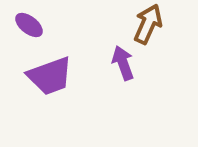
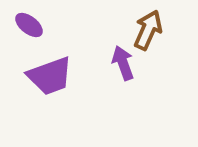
brown arrow: moved 6 px down
